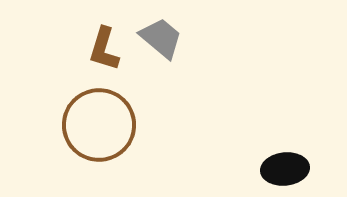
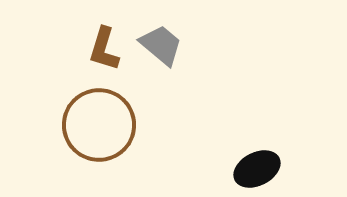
gray trapezoid: moved 7 px down
black ellipse: moved 28 px left; rotated 21 degrees counterclockwise
